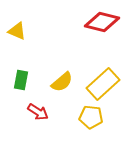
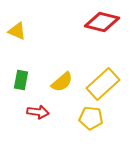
red arrow: rotated 25 degrees counterclockwise
yellow pentagon: moved 1 px down
